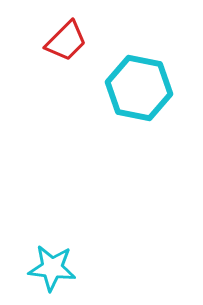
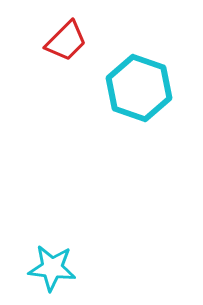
cyan hexagon: rotated 8 degrees clockwise
